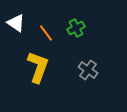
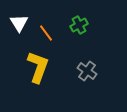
white triangle: moved 3 px right; rotated 24 degrees clockwise
green cross: moved 3 px right, 3 px up
gray cross: moved 1 px left, 1 px down
